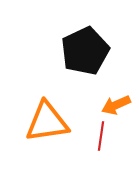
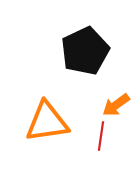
orange arrow: rotated 12 degrees counterclockwise
